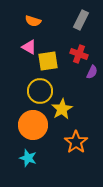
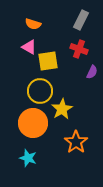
orange semicircle: moved 3 px down
red cross: moved 5 px up
orange circle: moved 2 px up
